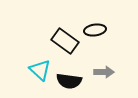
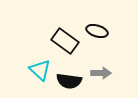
black ellipse: moved 2 px right, 1 px down; rotated 25 degrees clockwise
gray arrow: moved 3 px left, 1 px down
